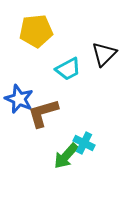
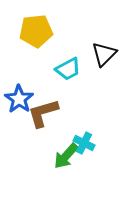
blue star: rotated 12 degrees clockwise
